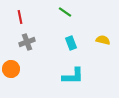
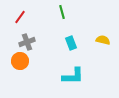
green line: moved 3 px left; rotated 40 degrees clockwise
red line: rotated 48 degrees clockwise
orange circle: moved 9 px right, 8 px up
